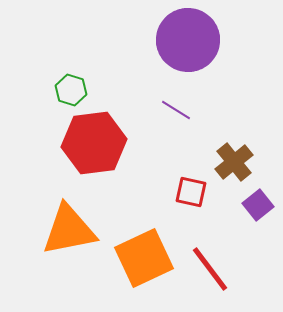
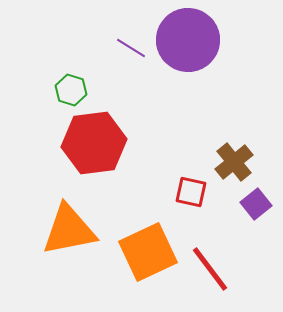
purple line: moved 45 px left, 62 px up
purple square: moved 2 px left, 1 px up
orange square: moved 4 px right, 6 px up
